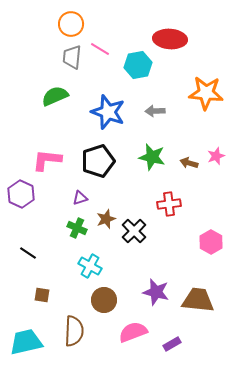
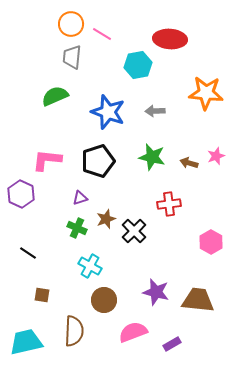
pink line: moved 2 px right, 15 px up
